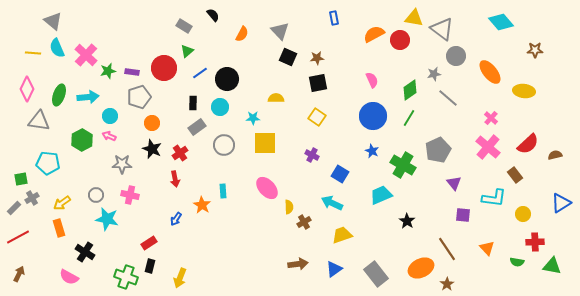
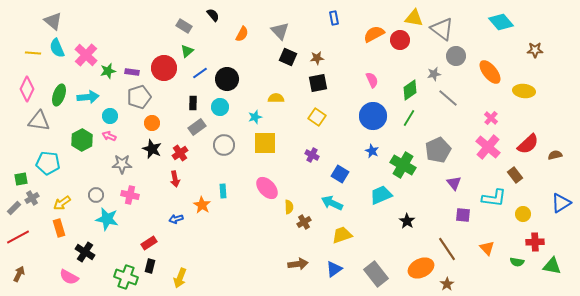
cyan star at (253, 118): moved 2 px right, 1 px up; rotated 16 degrees counterclockwise
blue arrow at (176, 219): rotated 40 degrees clockwise
